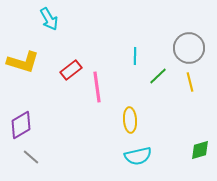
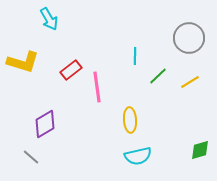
gray circle: moved 10 px up
yellow line: rotated 72 degrees clockwise
purple diamond: moved 24 px right, 1 px up
